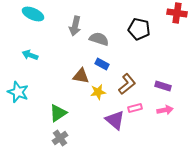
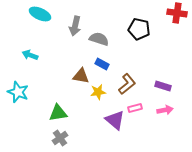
cyan ellipse: moved 7 px right
green triangle: rotated 24 degrees clockwise
